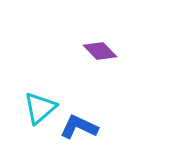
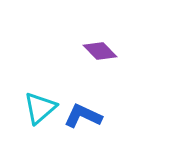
blue L-shape: moved 4 px right, 11 px up
